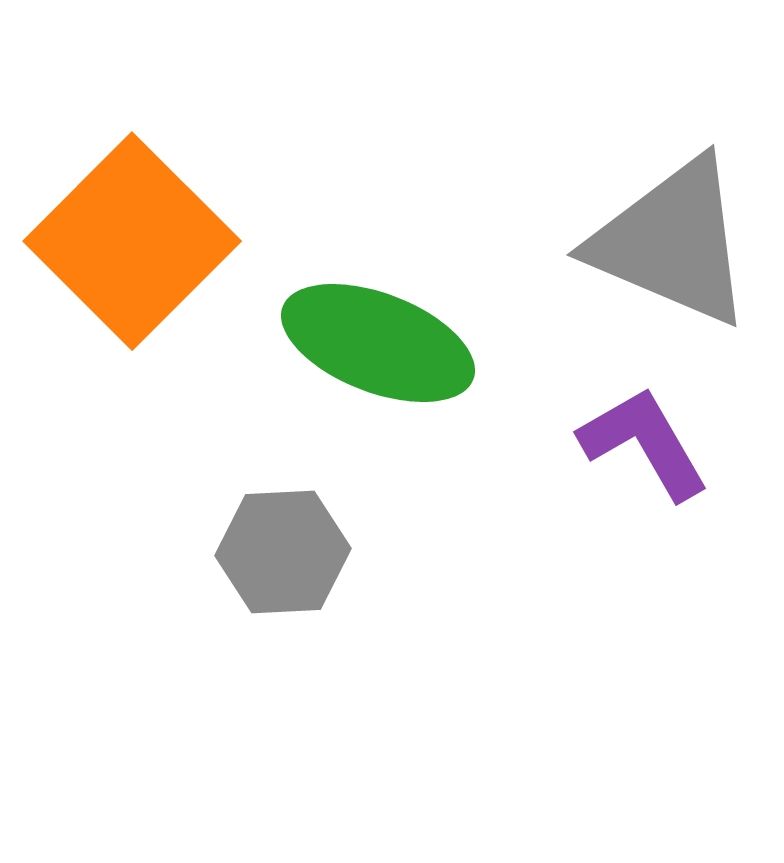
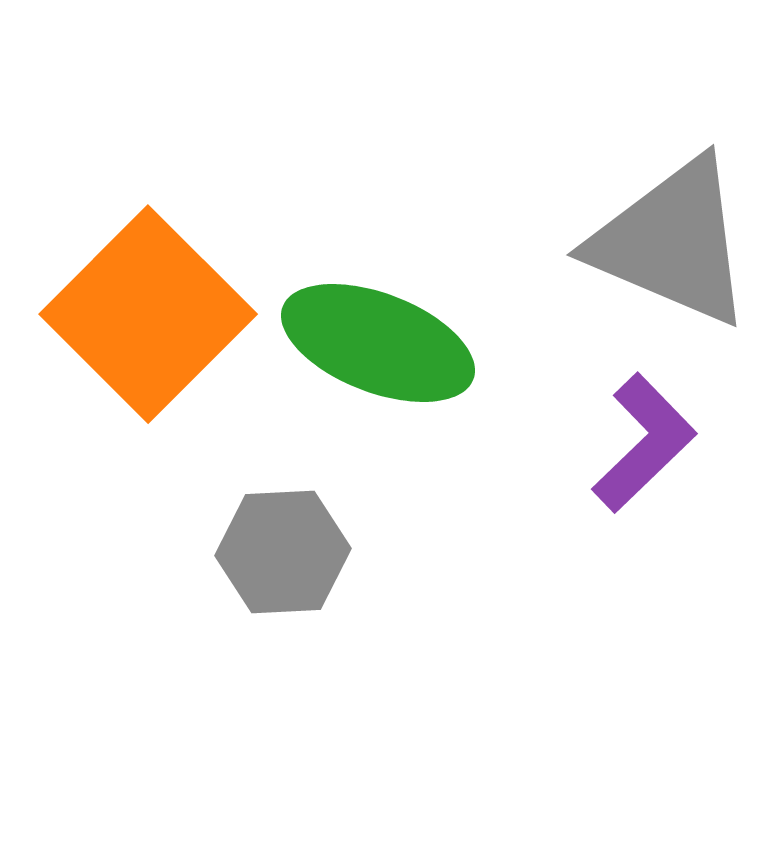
orange square: moved 16 px right, 73 px down
purple L-shape: rotated 76 degrees clockwise
